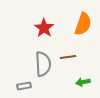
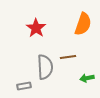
red star: moved 8 px left
gray semicircle: moved 2 px right, 3 px down
green arrow: moved 4 px right, 4 px up
